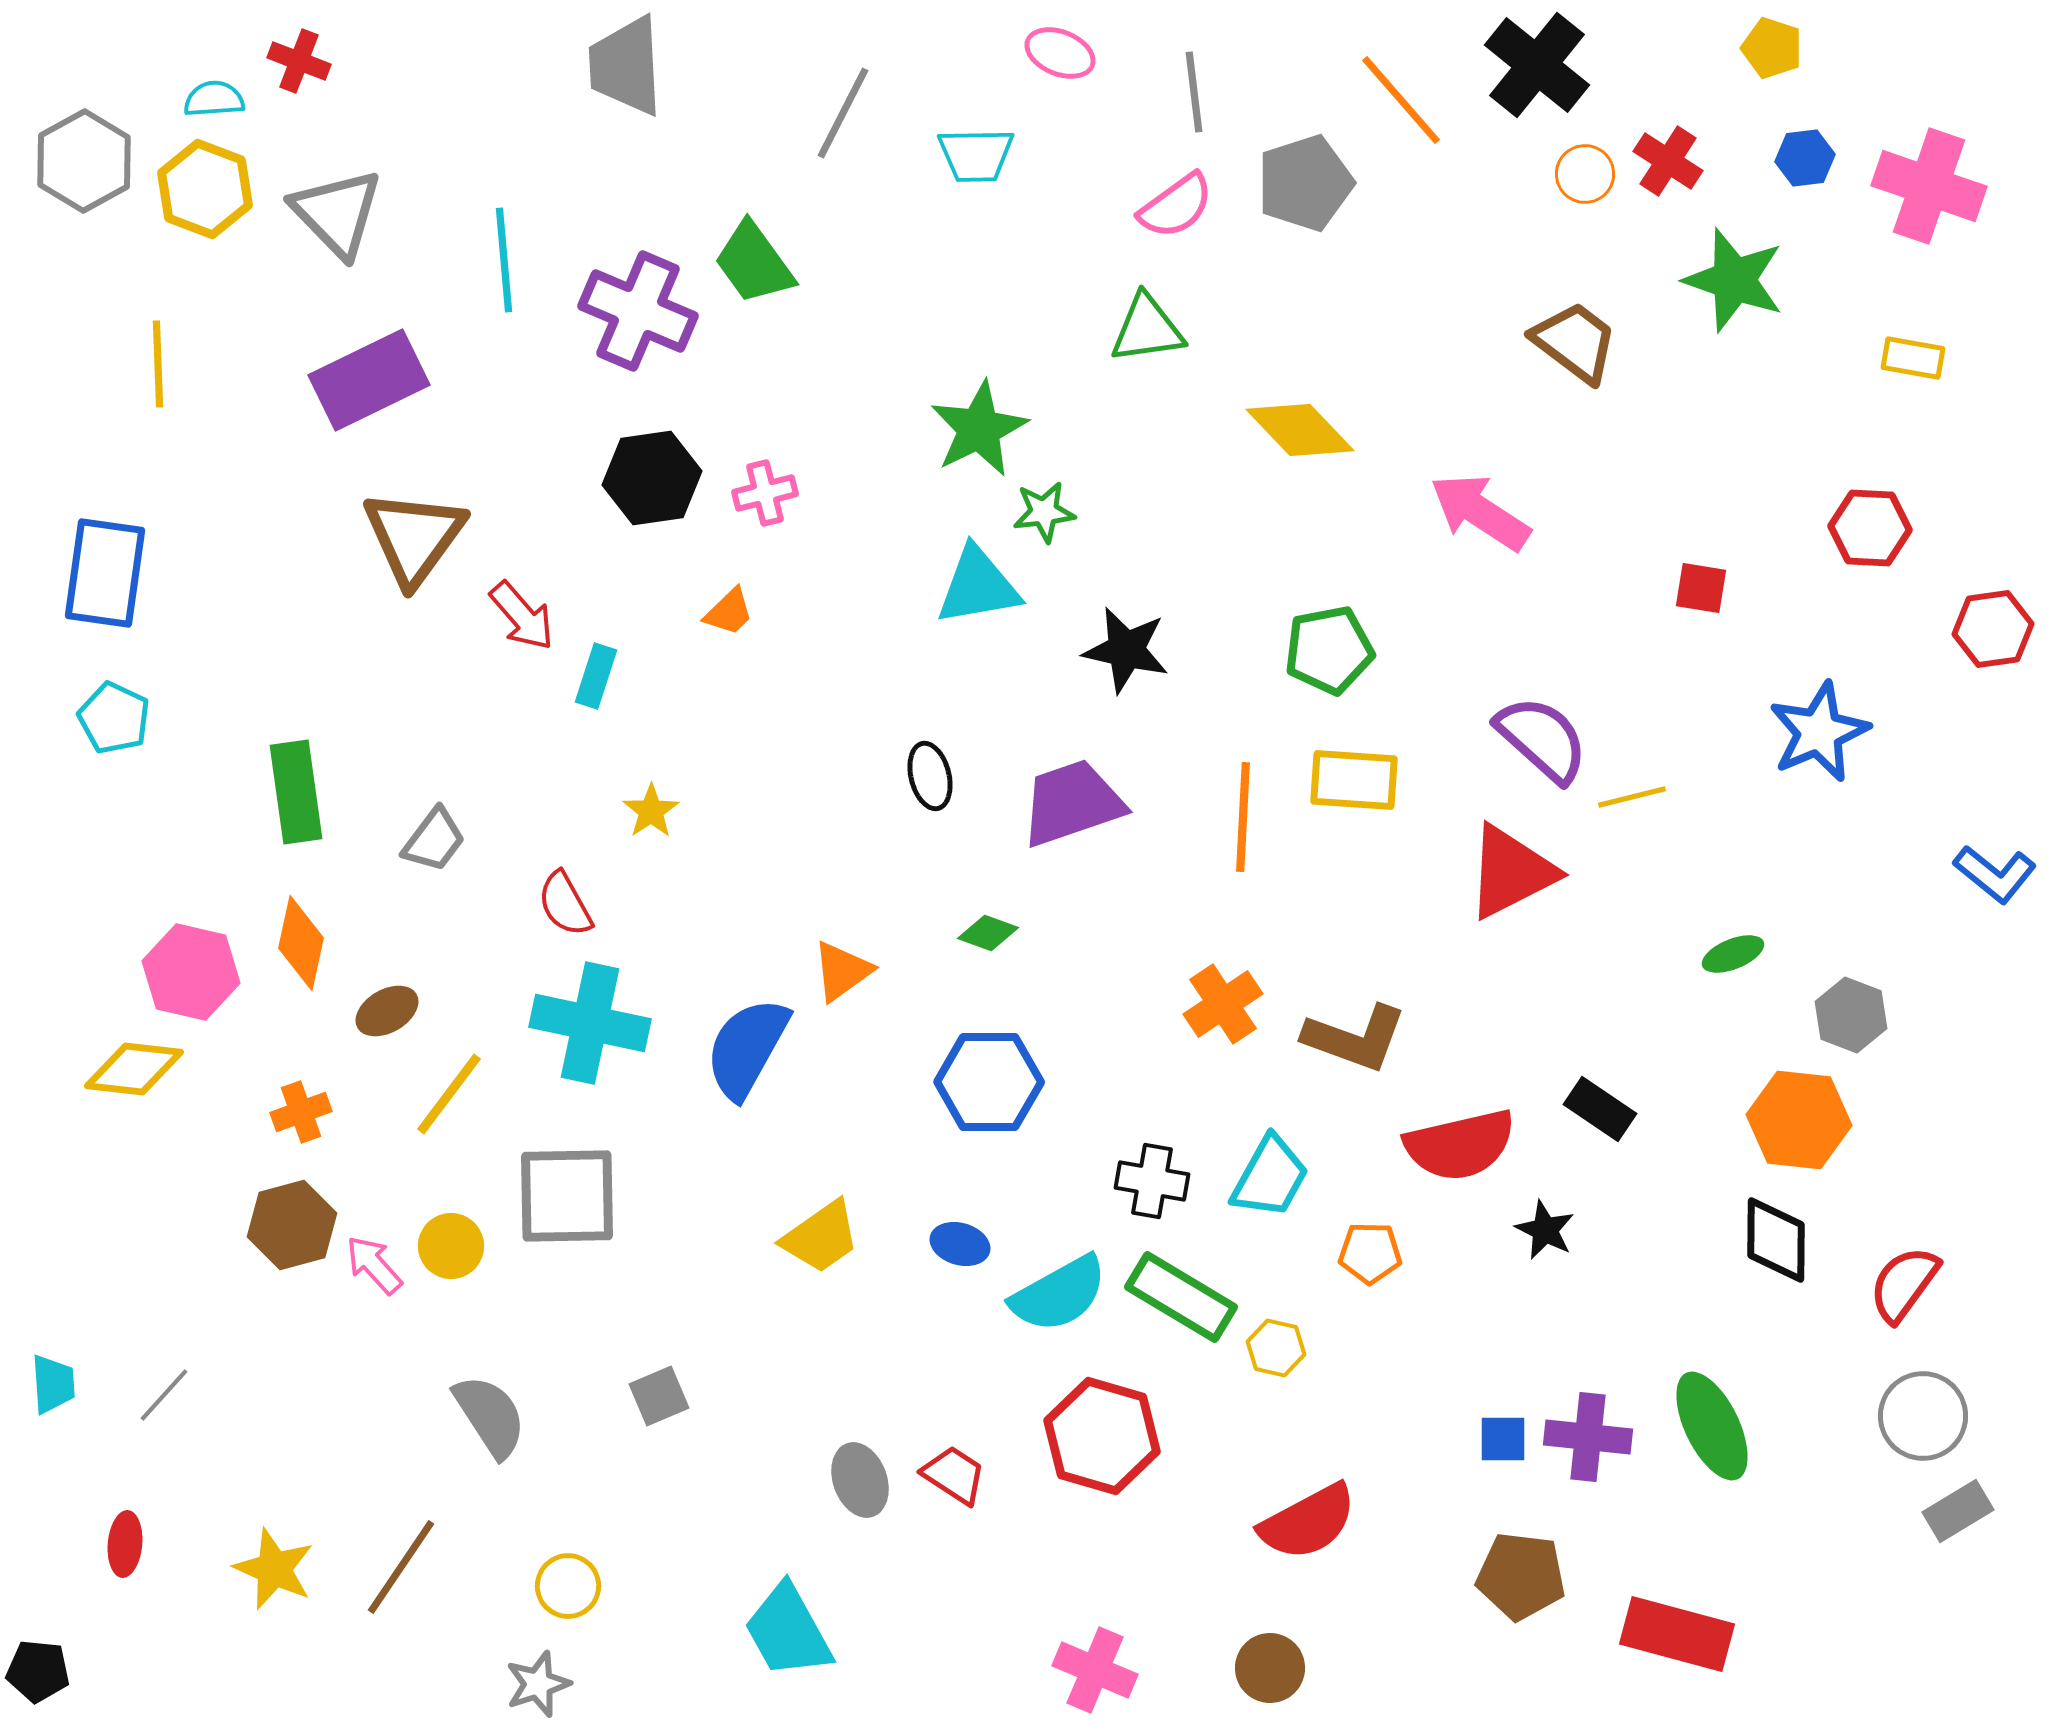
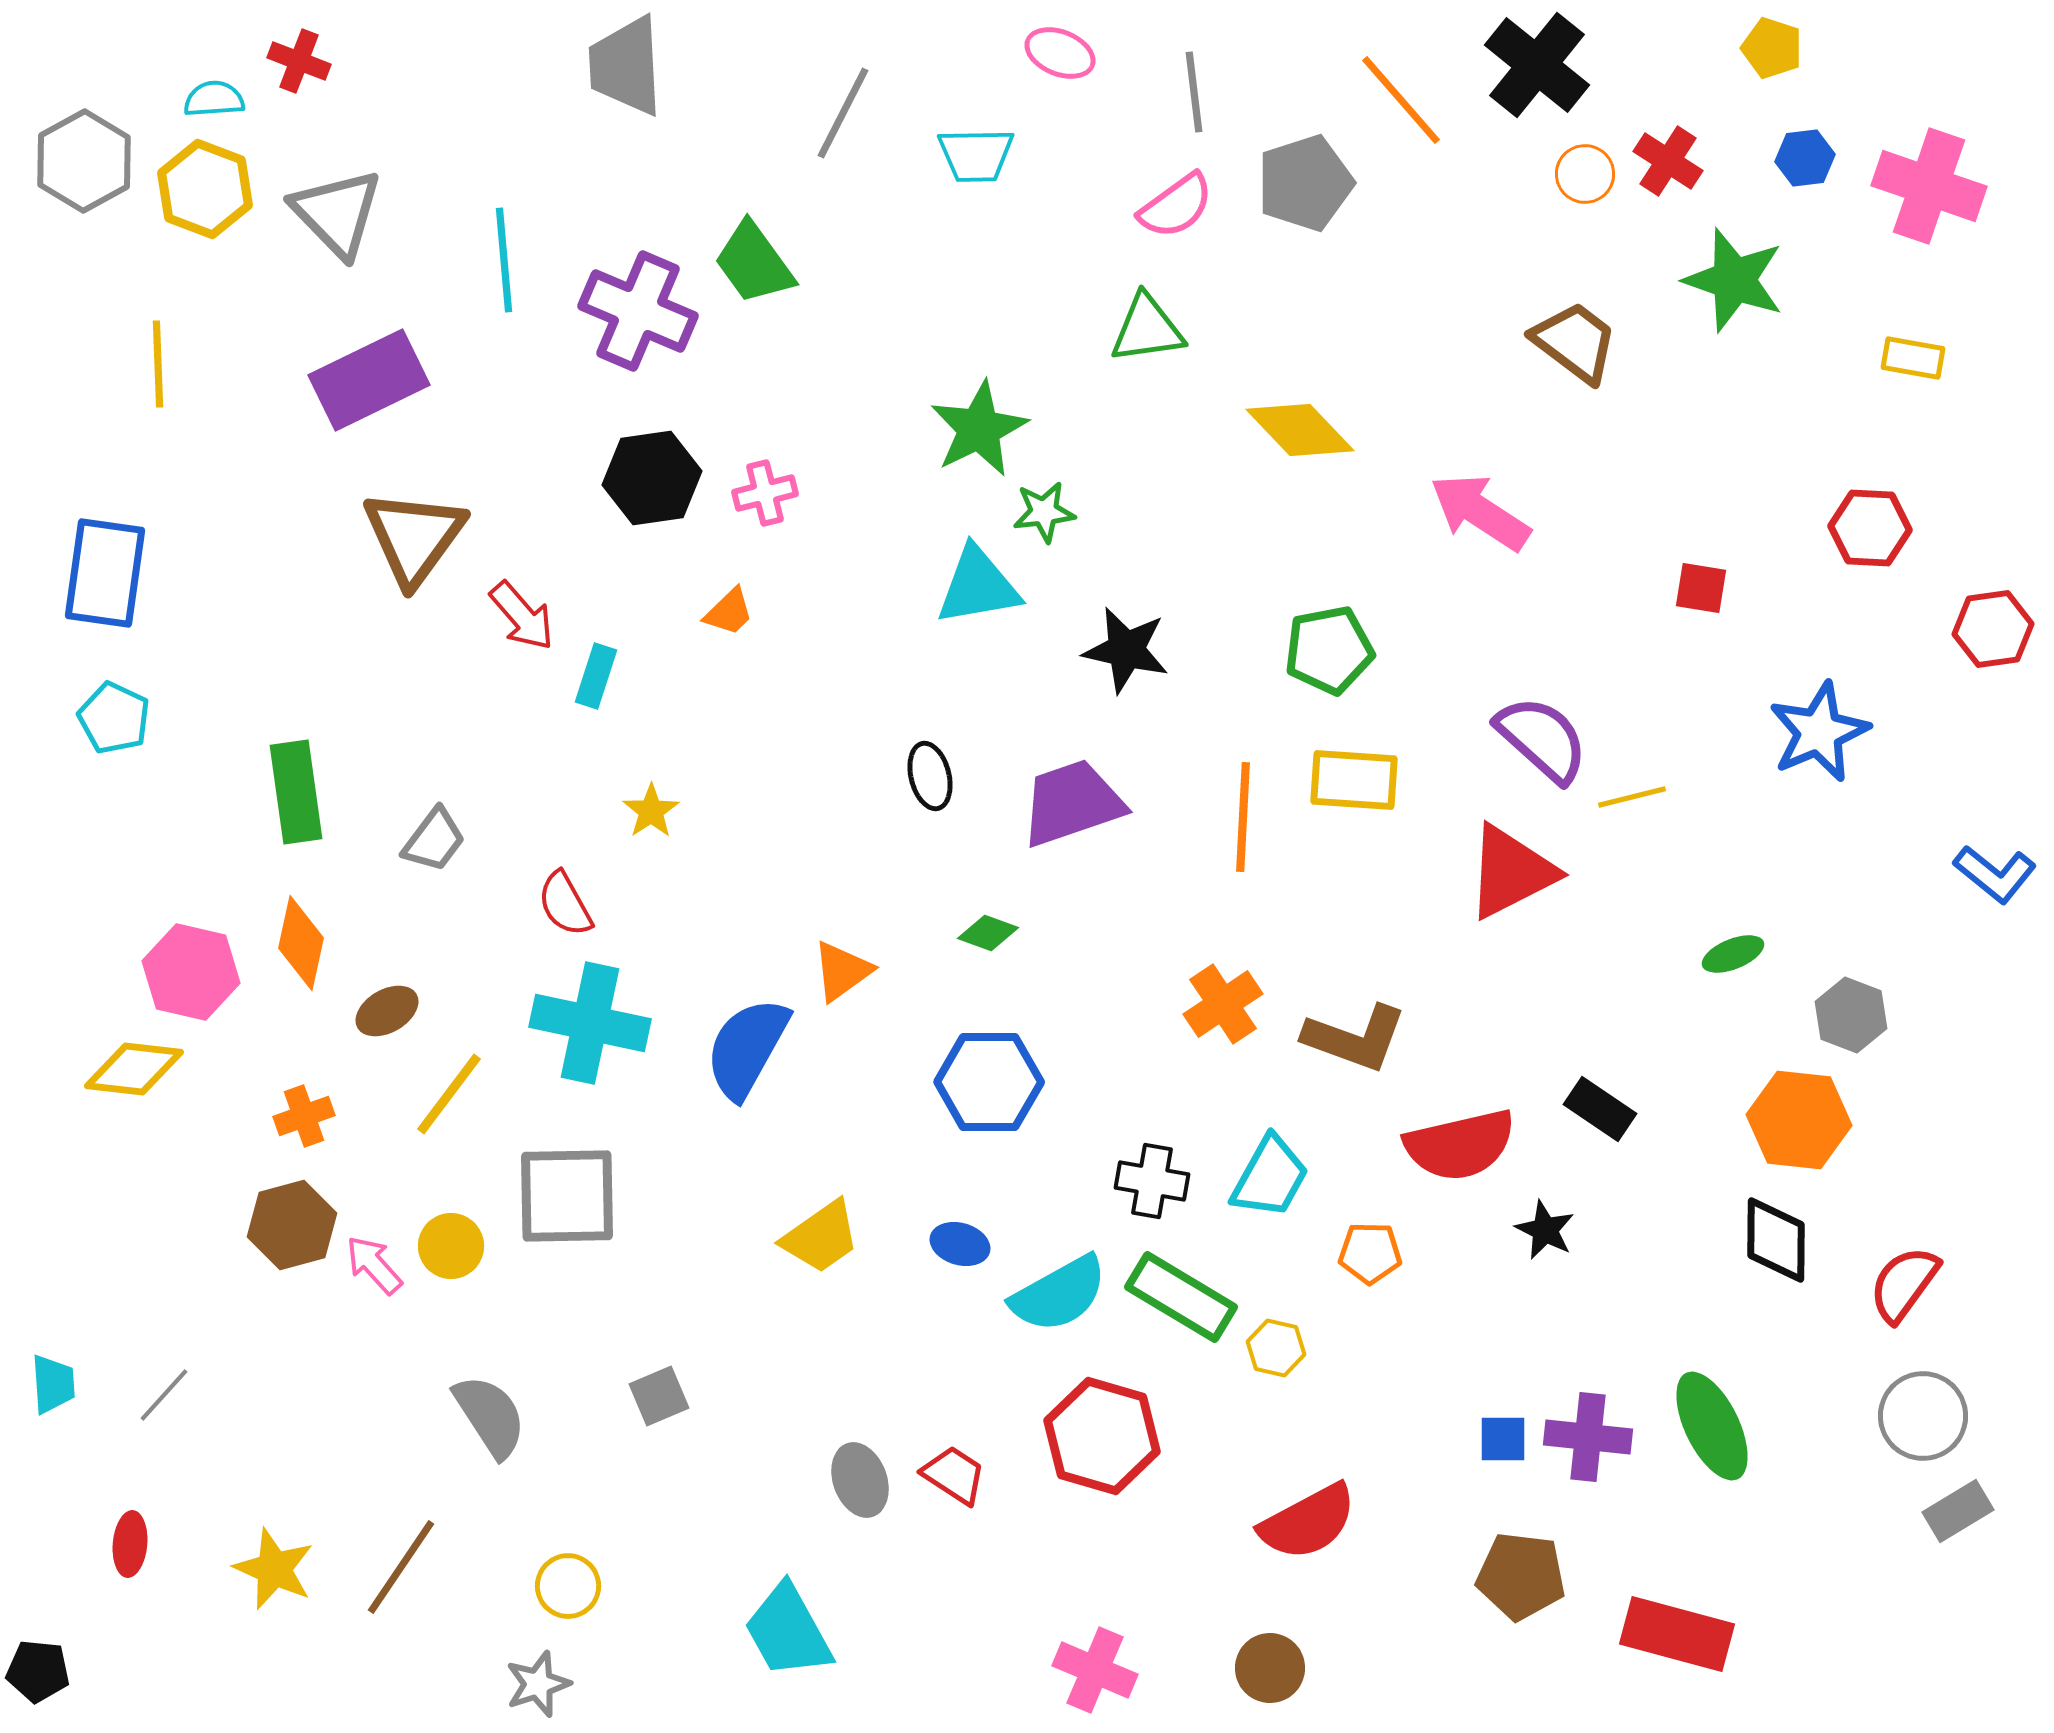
orange cross at (301, 1112): moved 3 px right, 4 px down
red ellipse at (125, 1544): moved 5 px right
